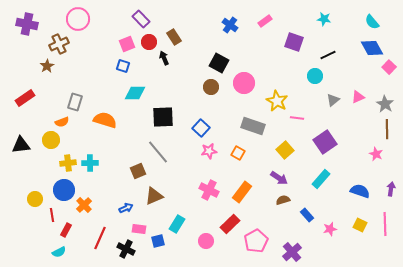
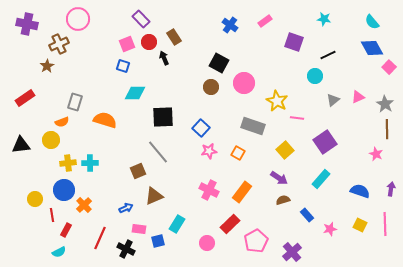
pink circle at (206, 241): moved 1 px right, 2 px down
